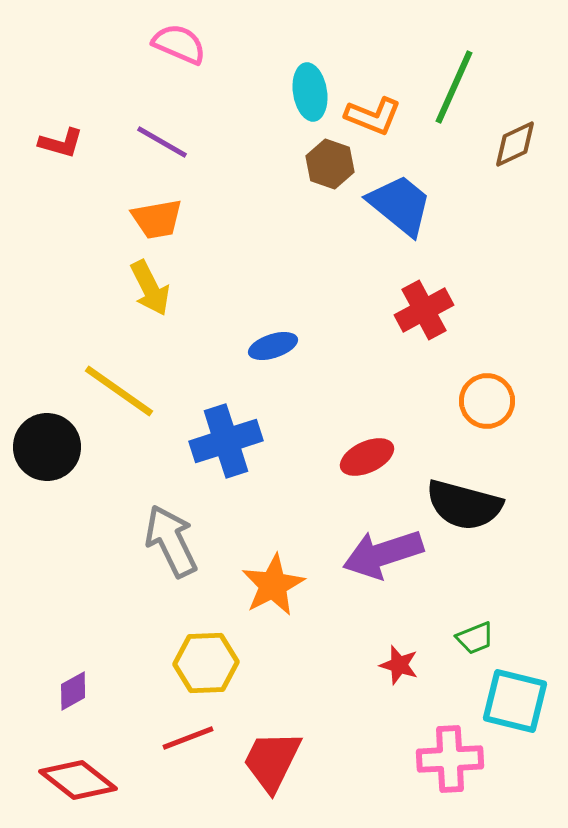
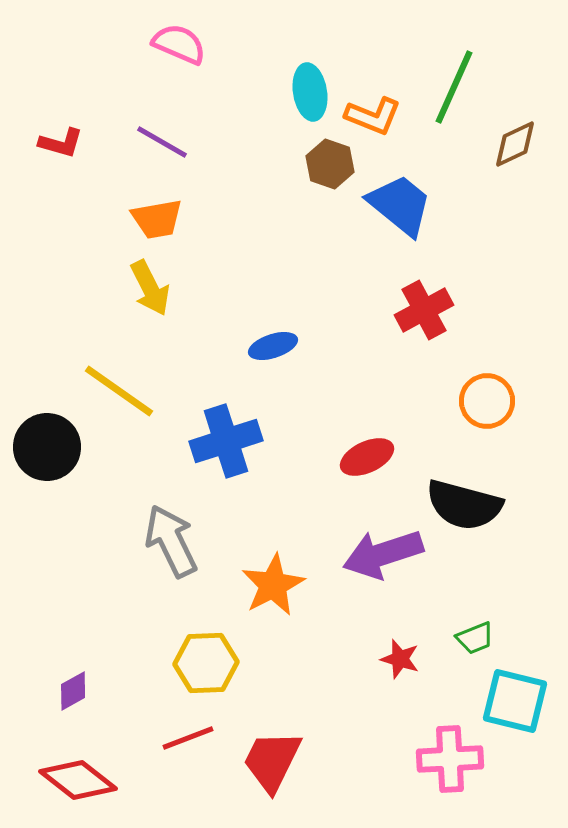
red star: moved 1 px right, 6 px up
